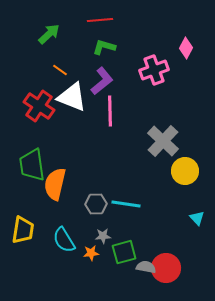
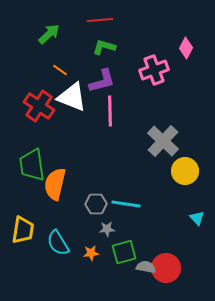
purple L-shape: rotated 24 degrees clockwise
gray star: moved 4 px right, 7 px up
cyan semicircle: moved 6 px left, 3 px down
